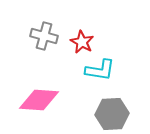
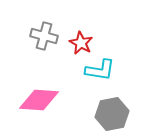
red star: moved 1 px left, 1 px down
gray hexagon: rotated 8 degrees counterclockwise
